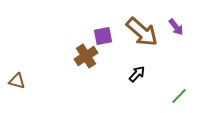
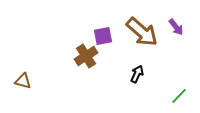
black arrow: rotated 18 degrees counterclockwise
brown triangle: moved 6 px right
